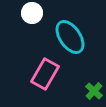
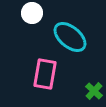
cyan ellipse: rotated 16 degrees counterclockwise
pink rectangle: rotated 20 degrees counterclockwise
